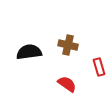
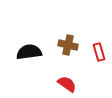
red rectangle: moved 15 px up
